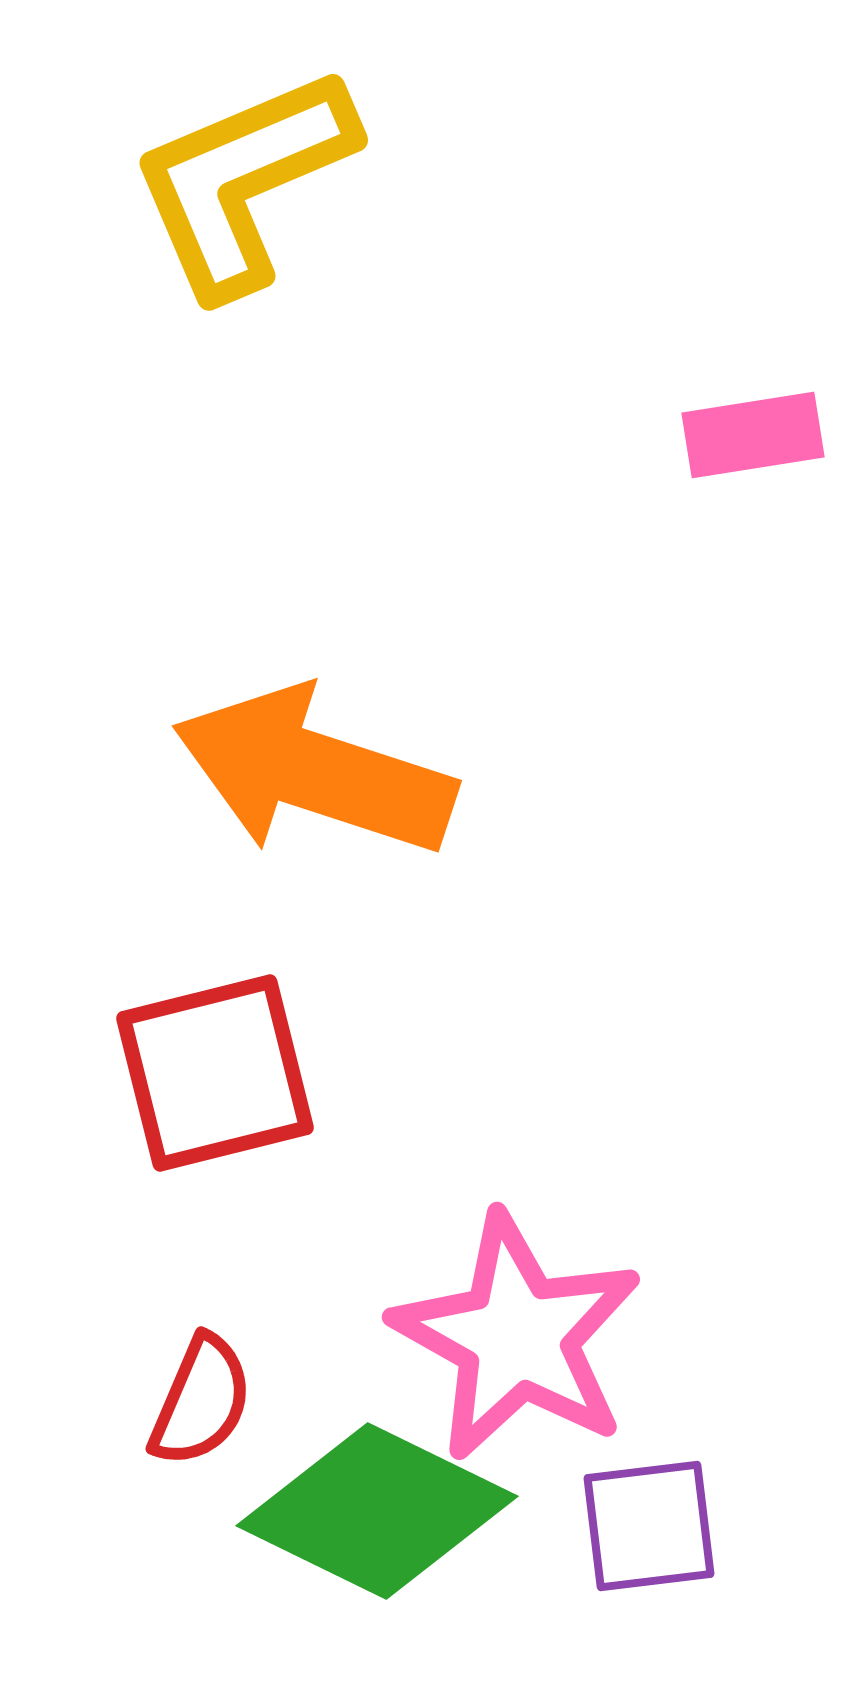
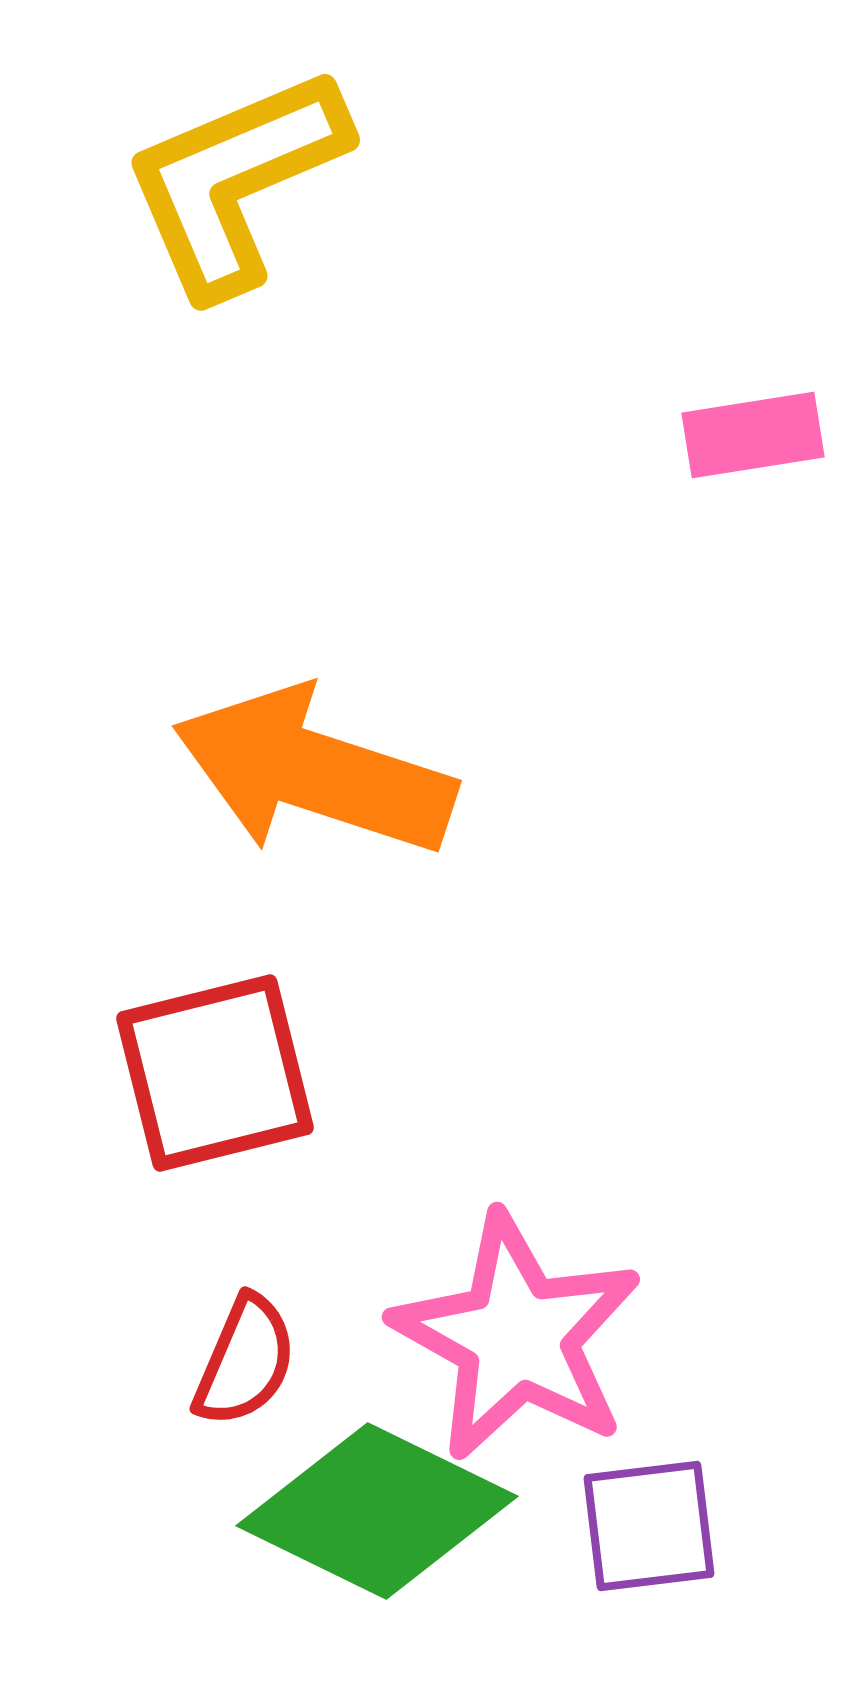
yellow L-shape: moved 8 px left
red semicircle: moved 44 px right, 40 px up
